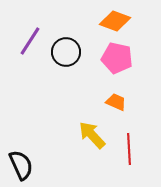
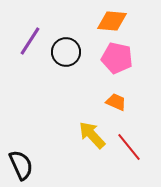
orange diamond: moved 3 px left; rotated 16 degrees counterclockwise
red line: moved 2 px up; rotated 36 degrees counterclockwise
